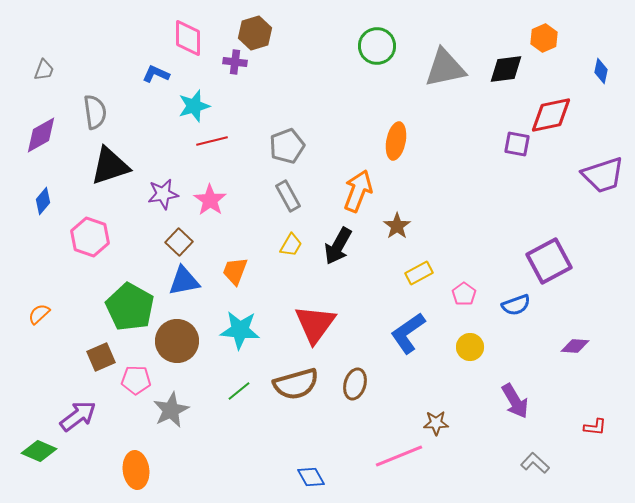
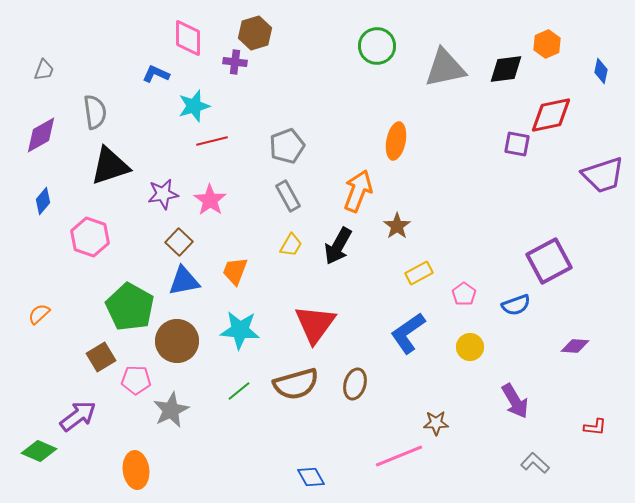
orange hexagon at (544, 38): moved 3 px right, 6 px down
brown square at (101, 357): rotated 8 degrees counterclockwise
